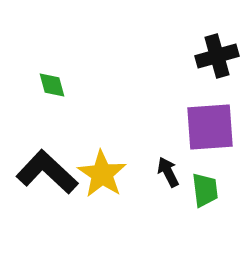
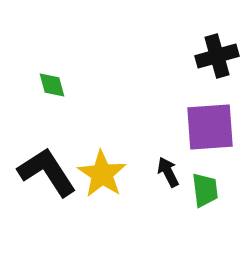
black L-shape: rotated 14 degrees clockwise
